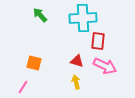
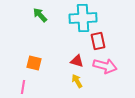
red rectangle: rotated 18 degrees counterclockwise
pink arrow: rotated 10 degrees counterclockwise
yellow arrow: moved 1 px right, 1 px up; rotated 16 degrees counterclockwise
pink line: rotated 24 degrees counterclockwise
